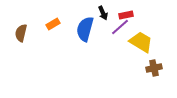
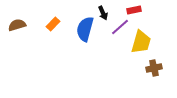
red rectangle: moved 8 px right, 5 px up
orange rectangle: rotated 16 degrees counterclockwise
brown semicircle: moved 4 px left, 8 px up; rotated 60 degrees clockwise
yellow trapezoid: rotated 75 degrees clockwise
